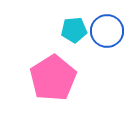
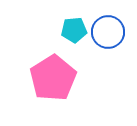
blue circle: moved 1 px right, 1 px down
